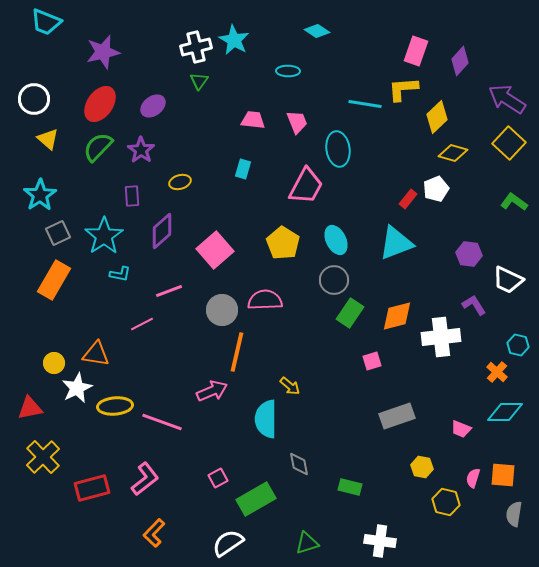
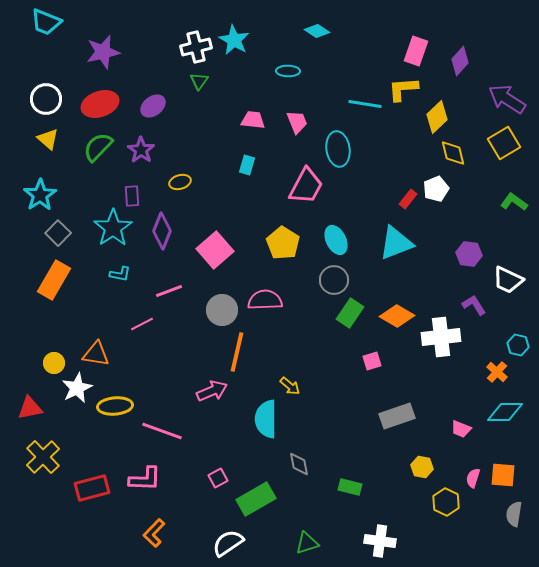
white circle at (34, 99): moved 12 px right
red ellipse at (100, 104): rotated 36 degrees clockwise
yellow square at (509, 143): moved 5 px left; rotated 16 degrees clockwise
yellow diamond at (453, 153): rotated 60 degrees clockwise
cyan rectangle at (243, 169): moved 4 px right, 4 px up
purple diamond at (162, 231): rotated 27 degrees counterclockwise
gray square at (58, 233): rotated 20 degrees counterclockwise
cyan star at (104, 236): moved 9 px right, 8 px up
orange diamond at (397, 316): rotated 44 degrees clockwise
pink line at (162, 422): moved 9 px down
pink L-shape at (145, 479): rotated 40 degrees clockwise
yellow hexagon at (446, 502): rotated 12 degrees clockwise
